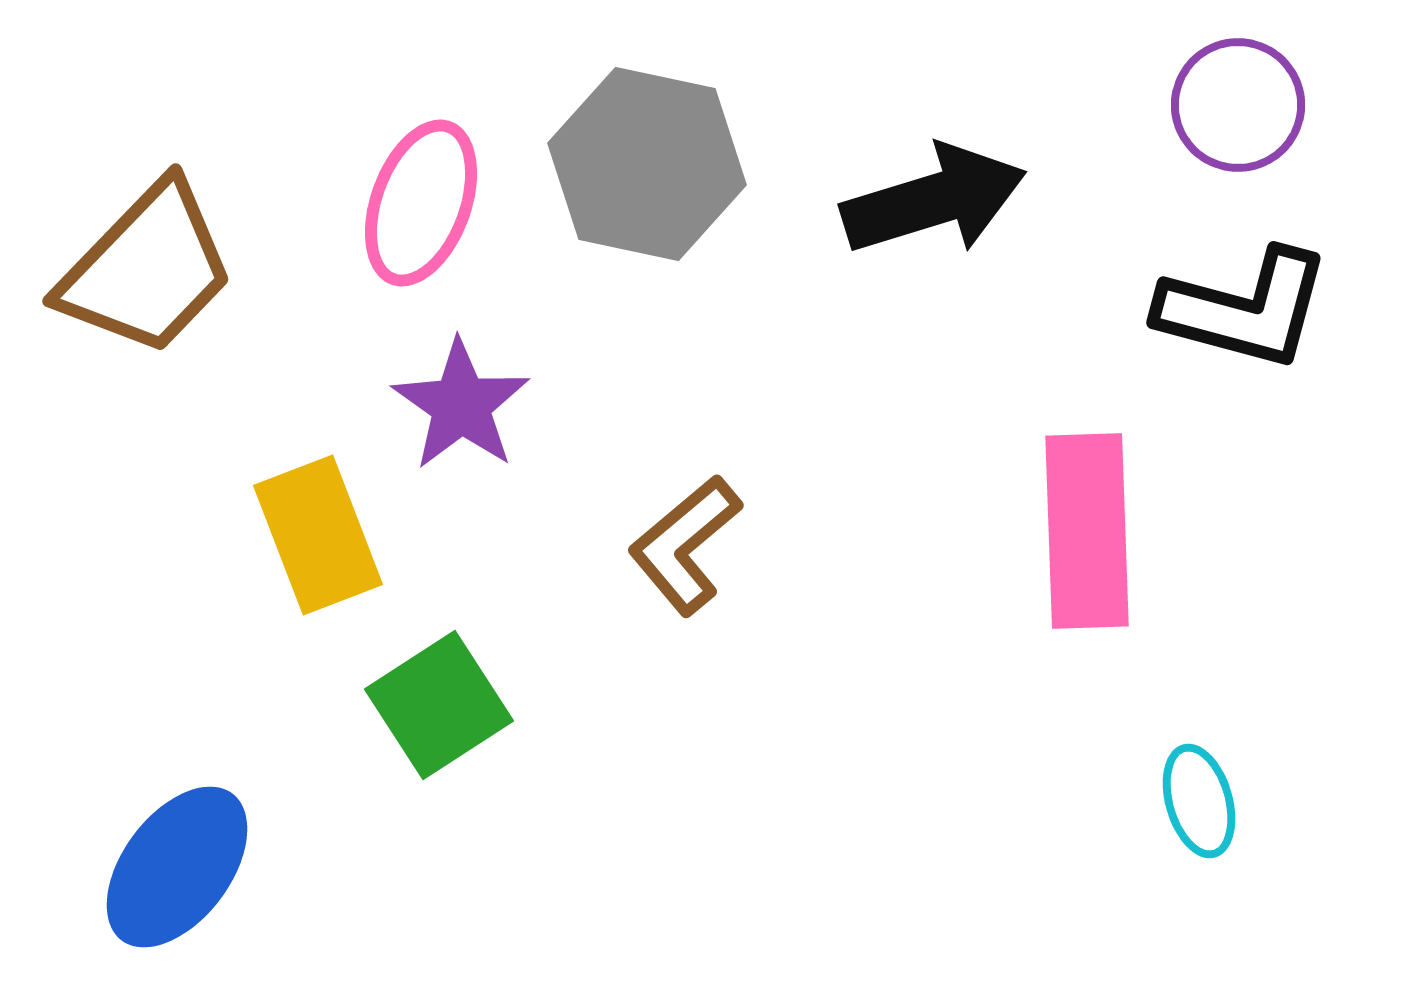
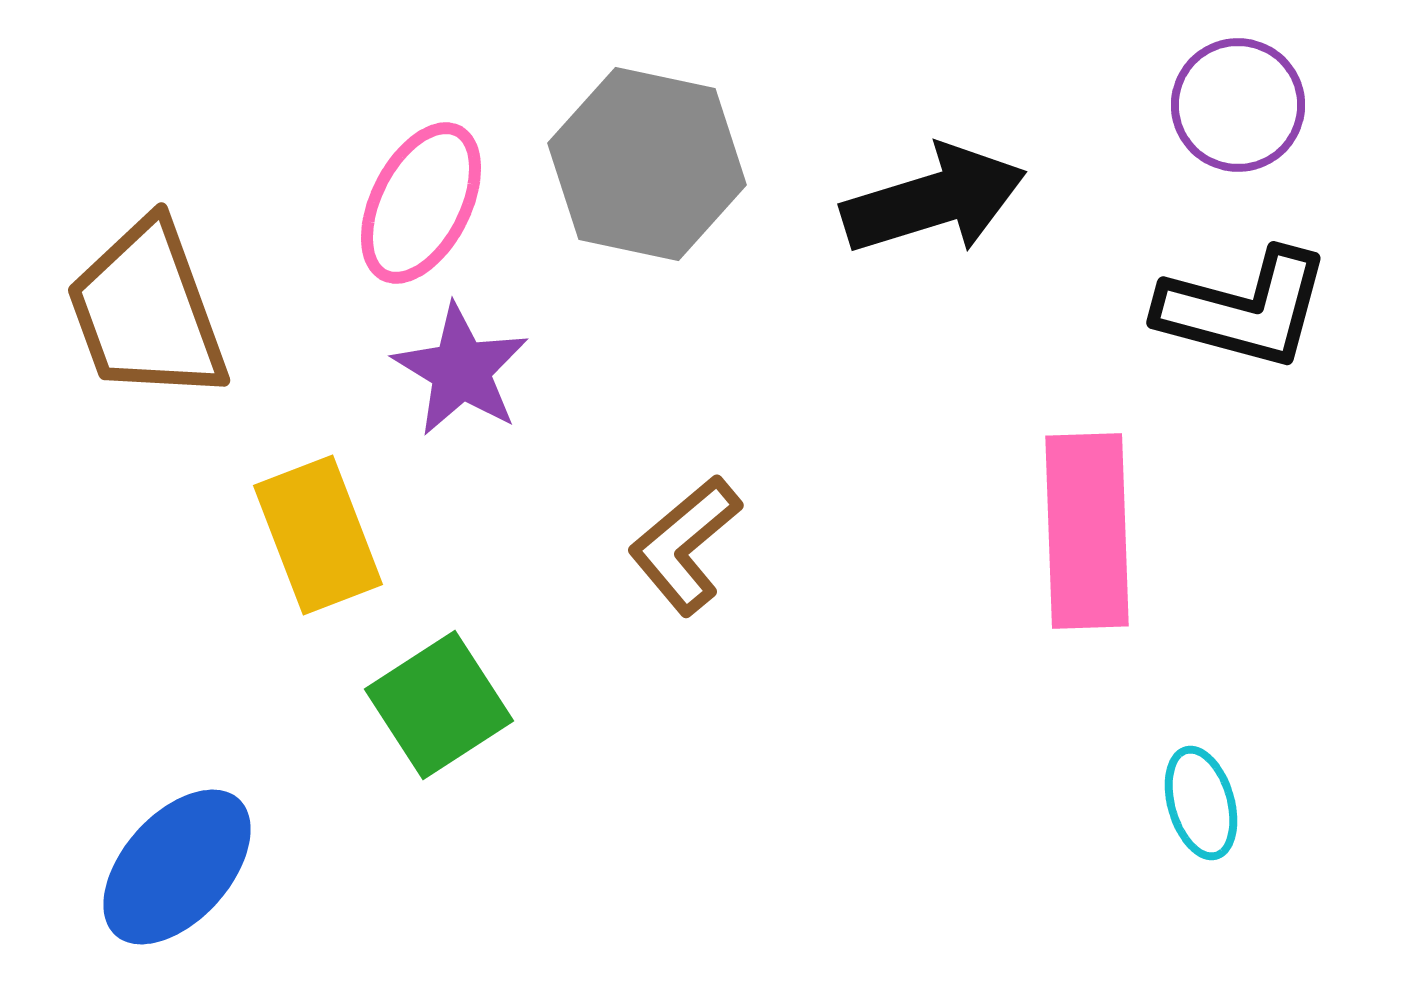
pink ellipse: rotated 7 degrees clockwise
brown trapezoid: moved 42 px down; rotated 116 degrees clockwise
purple star: moved 35 px up; rotated 4 degrees counterclockwise
cyan ellipse: moved 2 px right, 2 px down
blue ellipse: rotated 5 degrees clockwise
